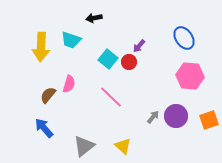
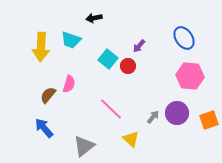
red circle: moved 1 px left, 4 px down
pink line: moved 12 px down
purple circle: moved 1 px right, 3 px up
yellow triangle: moved 8 px right, 7 px up
